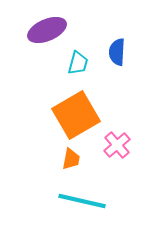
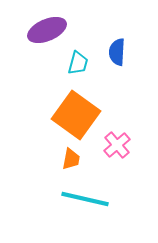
orange square: rotated 24 degrees counterclockwise
cyan line: moved 3 px right, 2 px up
